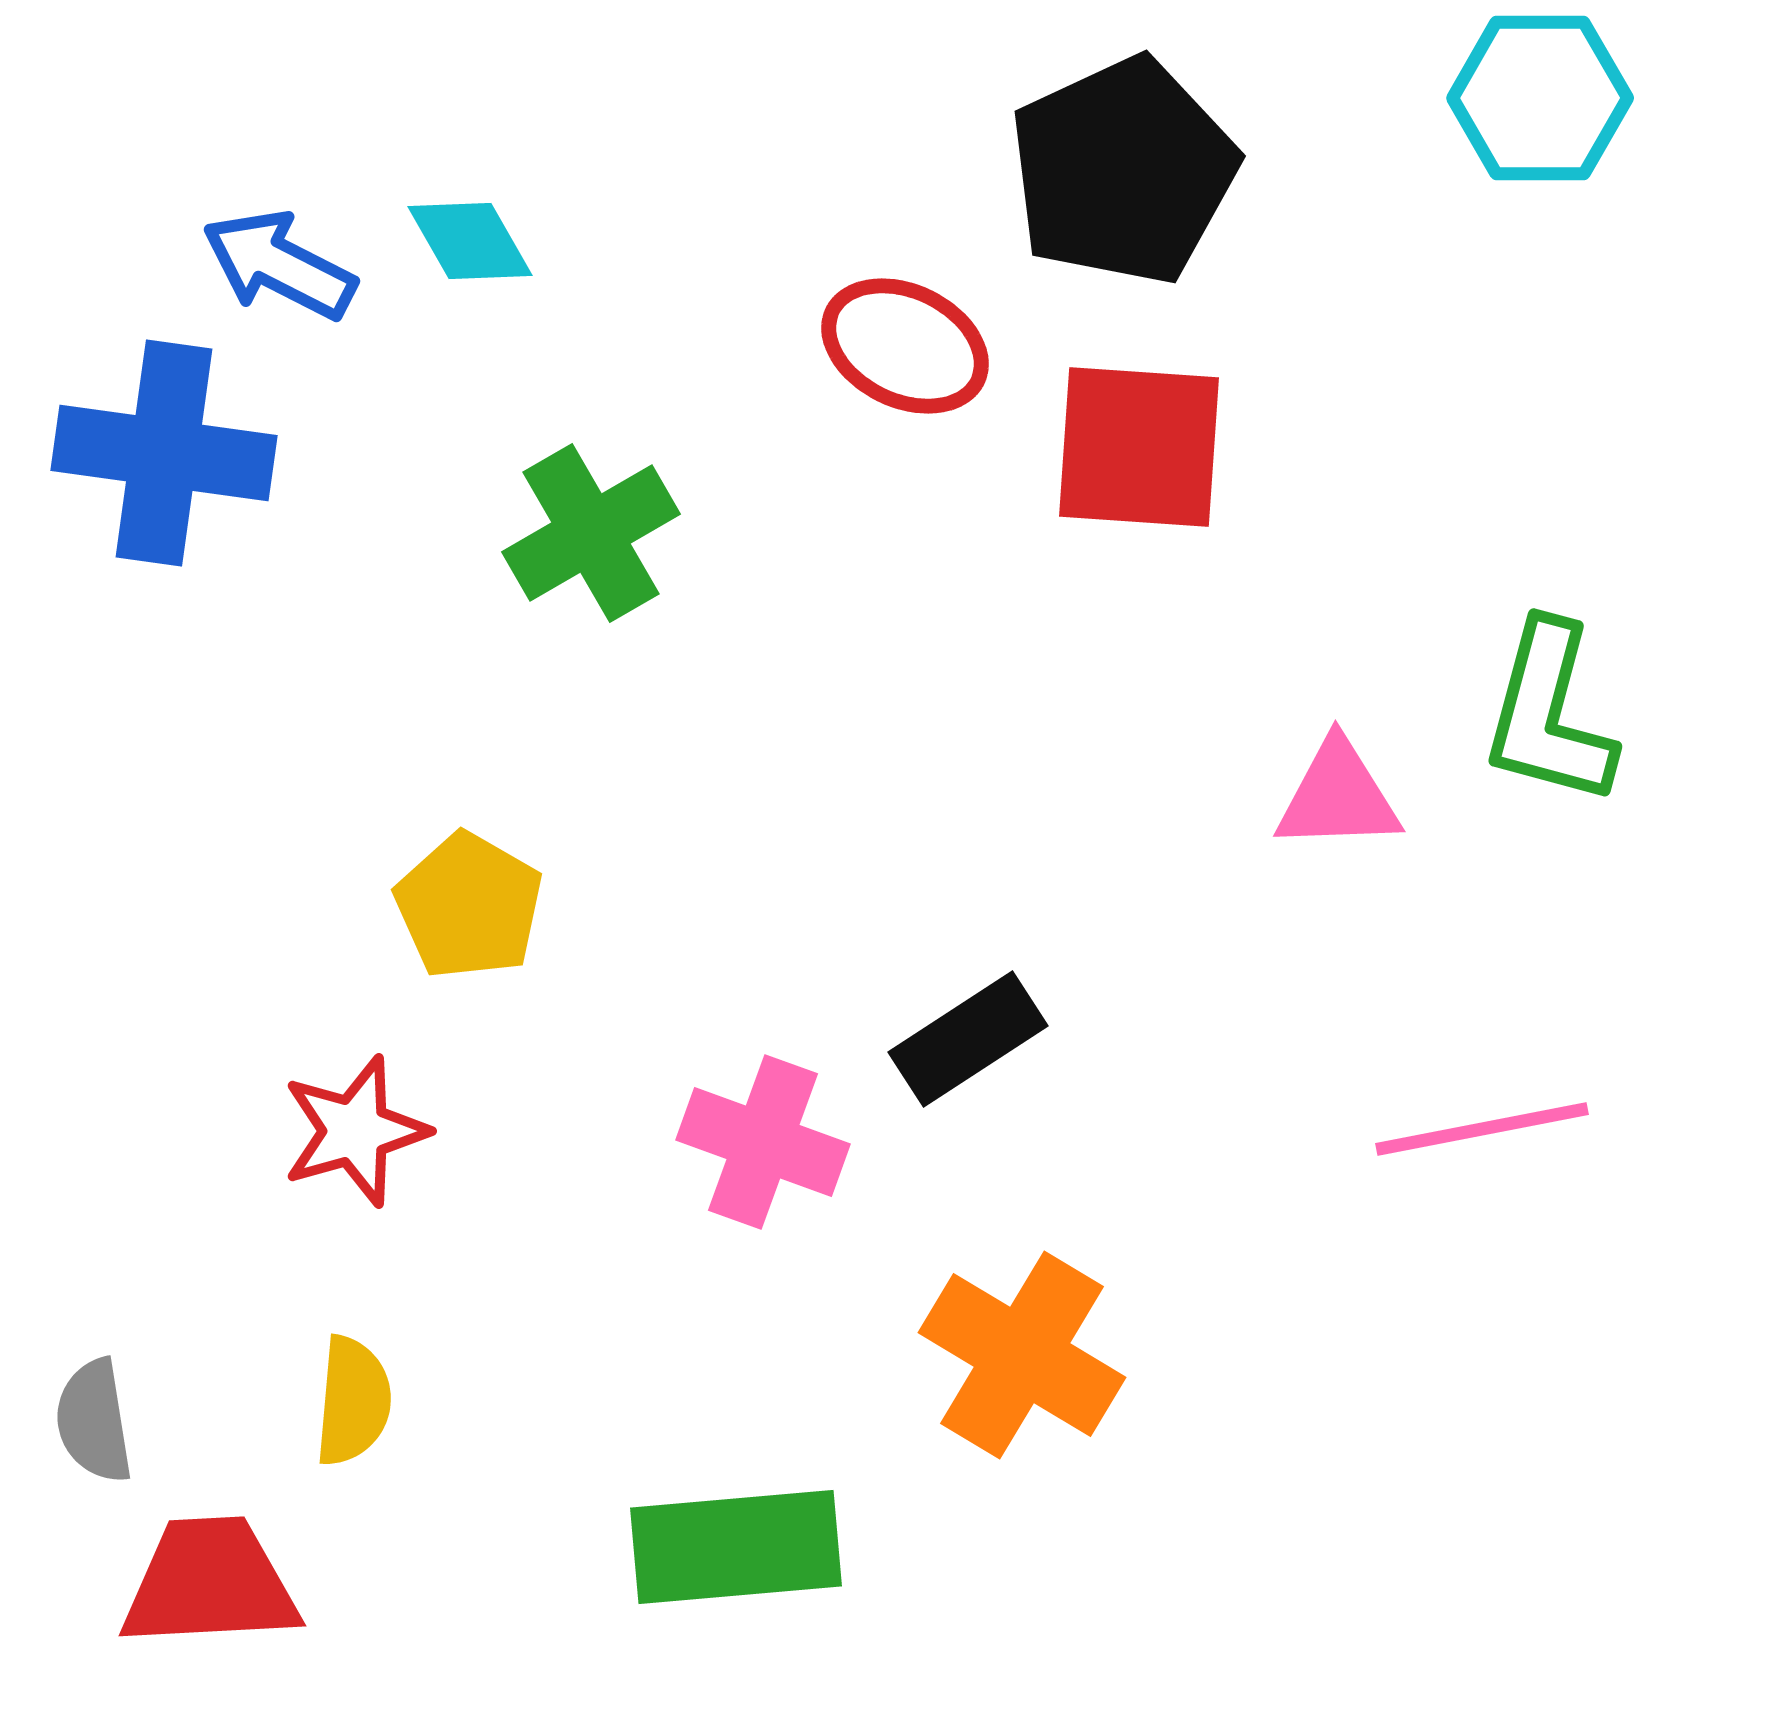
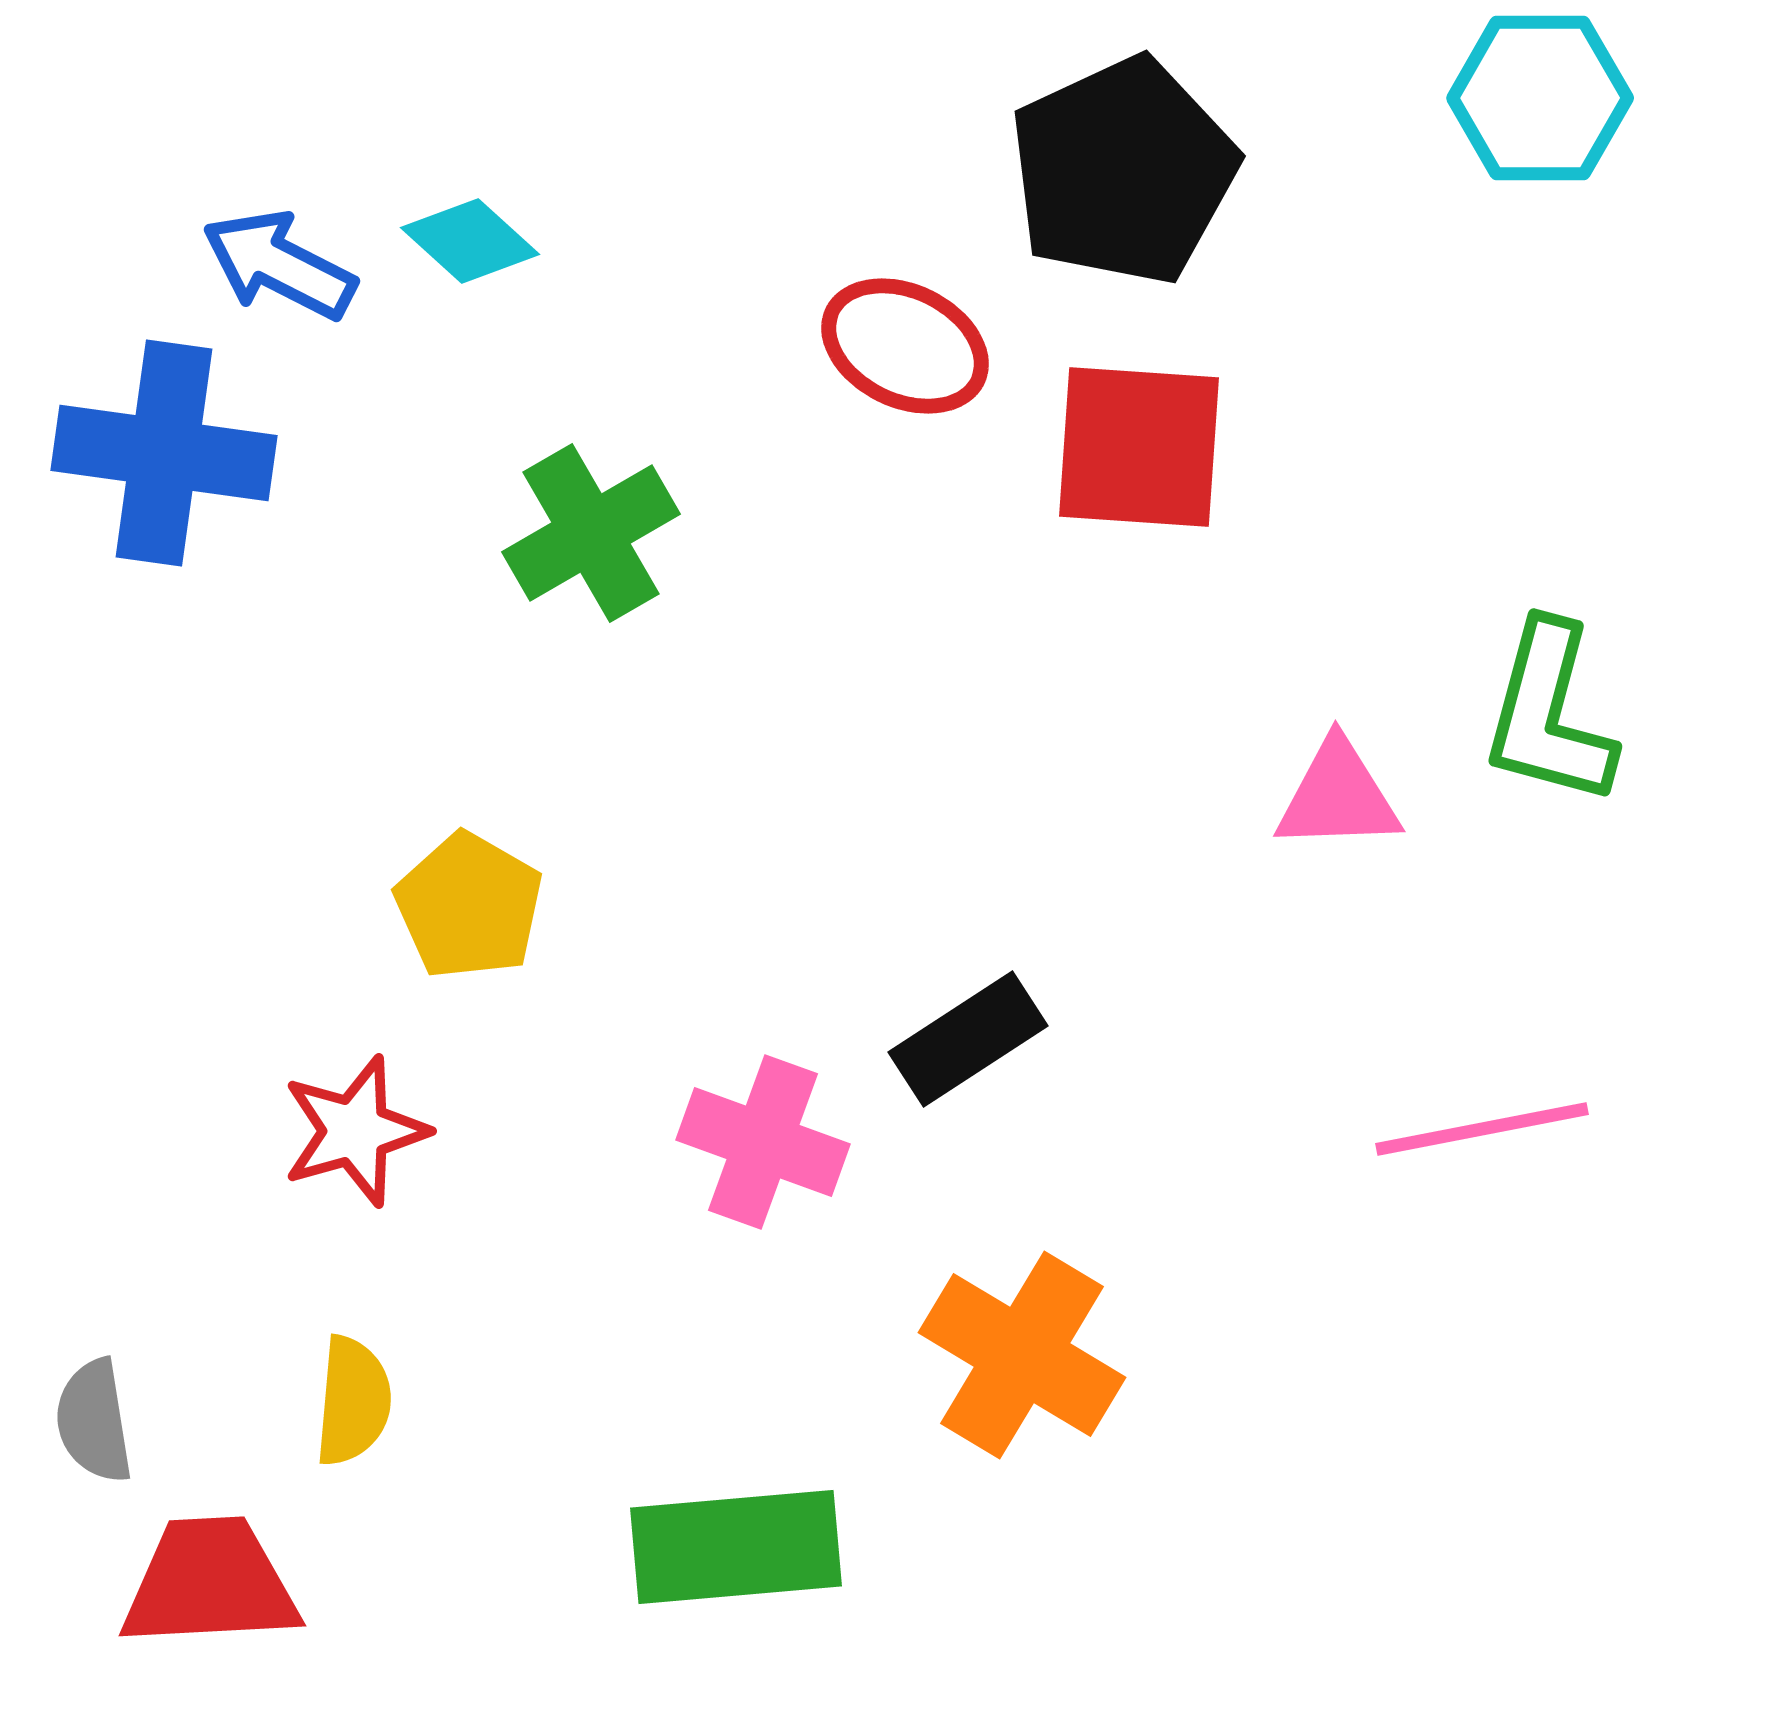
cyan diamond: rotated 18 degrees counterclockwise
